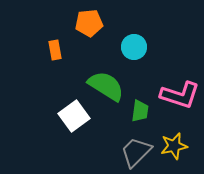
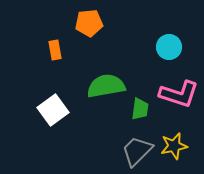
cyan circle: moved 35 px right
green semicircle: rotated 42 degrees counterclockwise
pink L-shape: moved 1 px left, 1 px up
green trapezoid: moved 2 px up
white square: moved 21 px left, 6 px up
gray trapezoid: moved 1 px right, 1 px up
